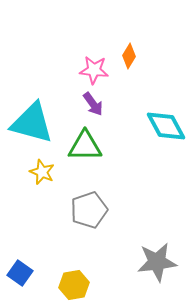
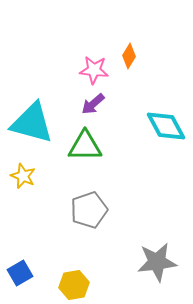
purple arrow: rotated 85 degrees clockwise
yellow star: moved 19 px left, 4 px down
blue square: rotated 25 degrees clockwise
